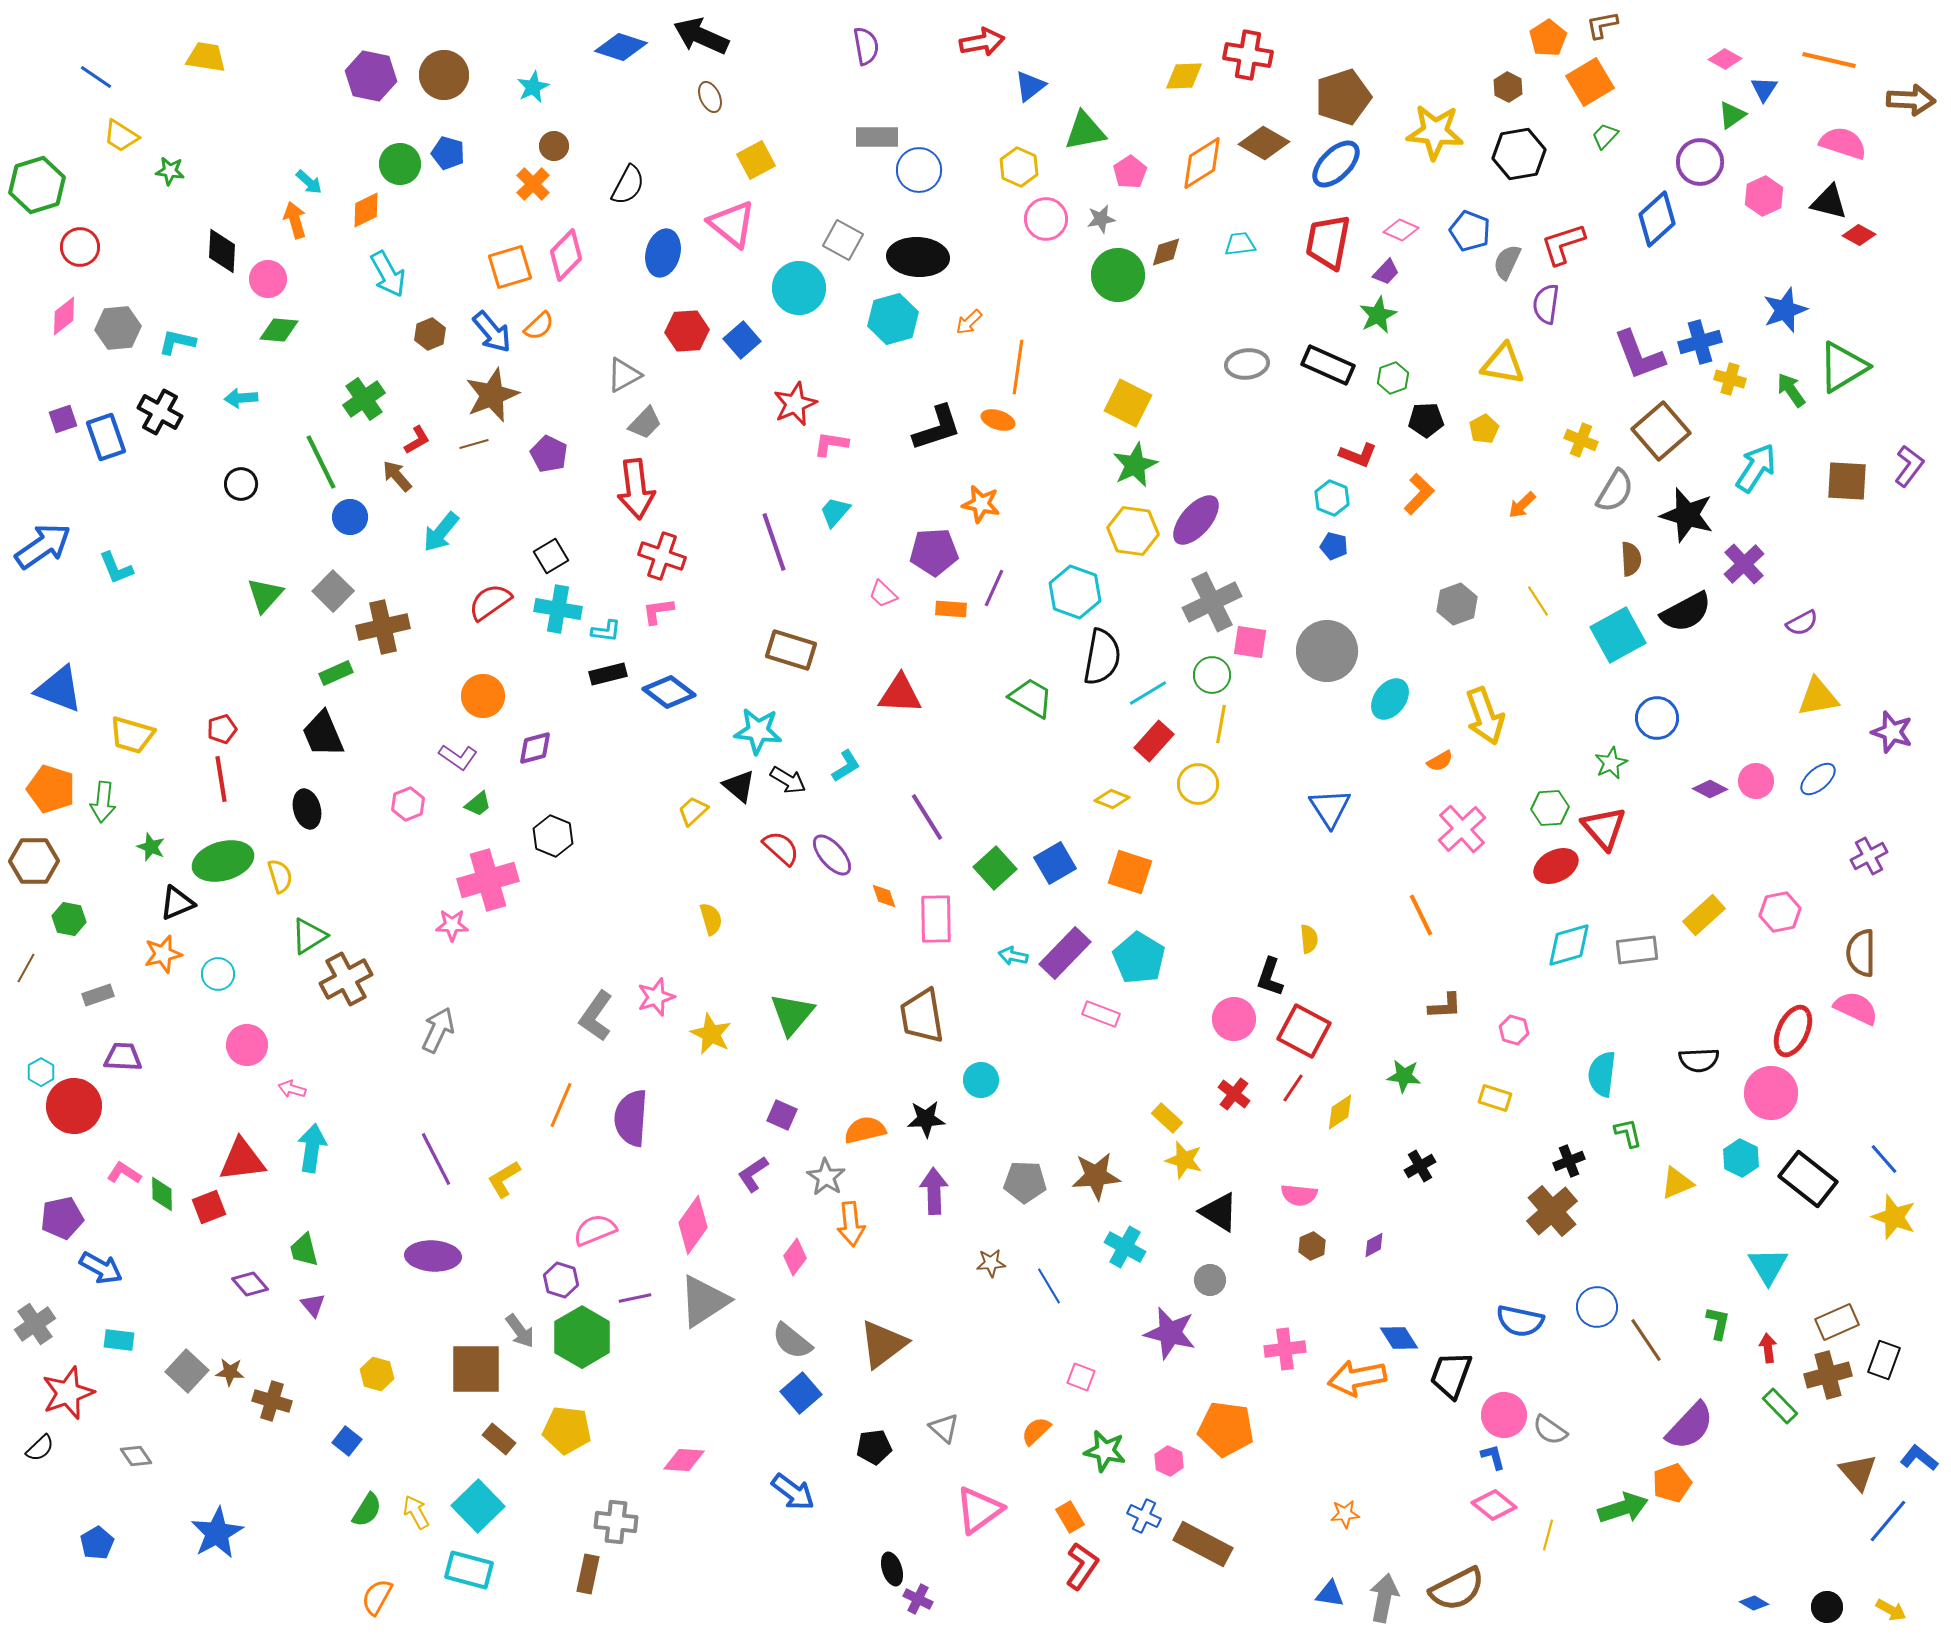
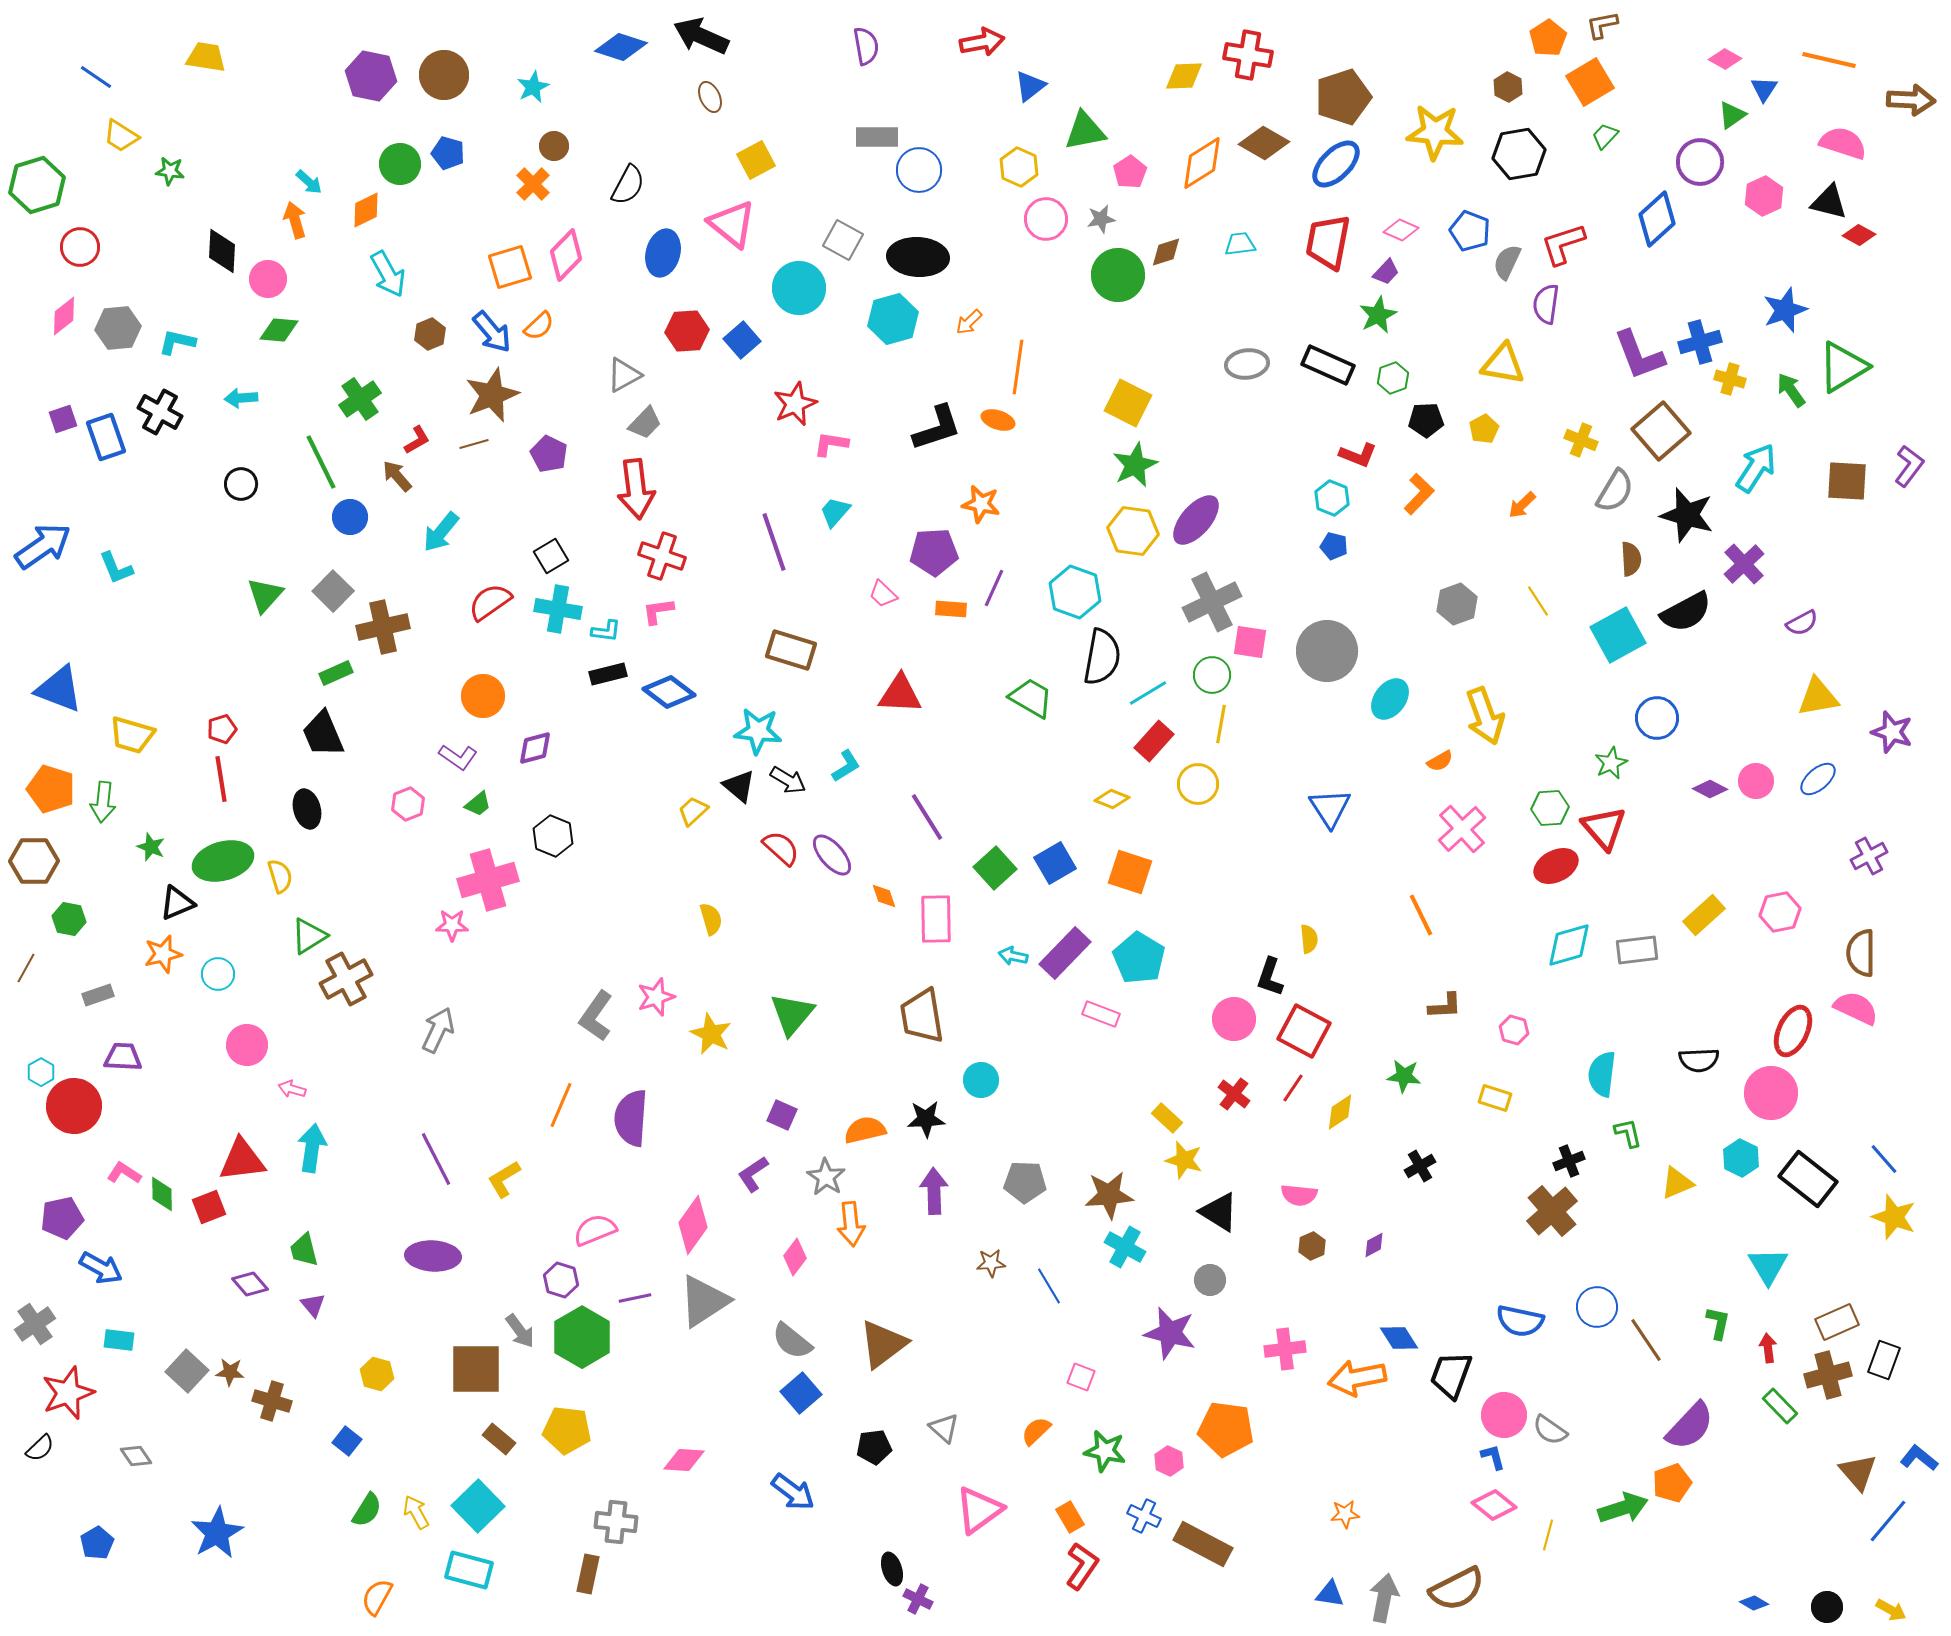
green cross at (364, 399): moved 4 px left
brown star at (1096, 1176): moved 13 px right, 19 px down
